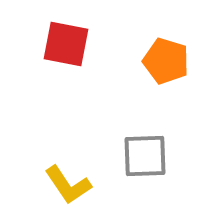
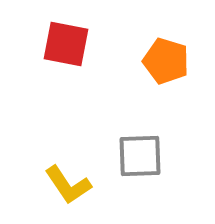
gray square: moved 5 px left
